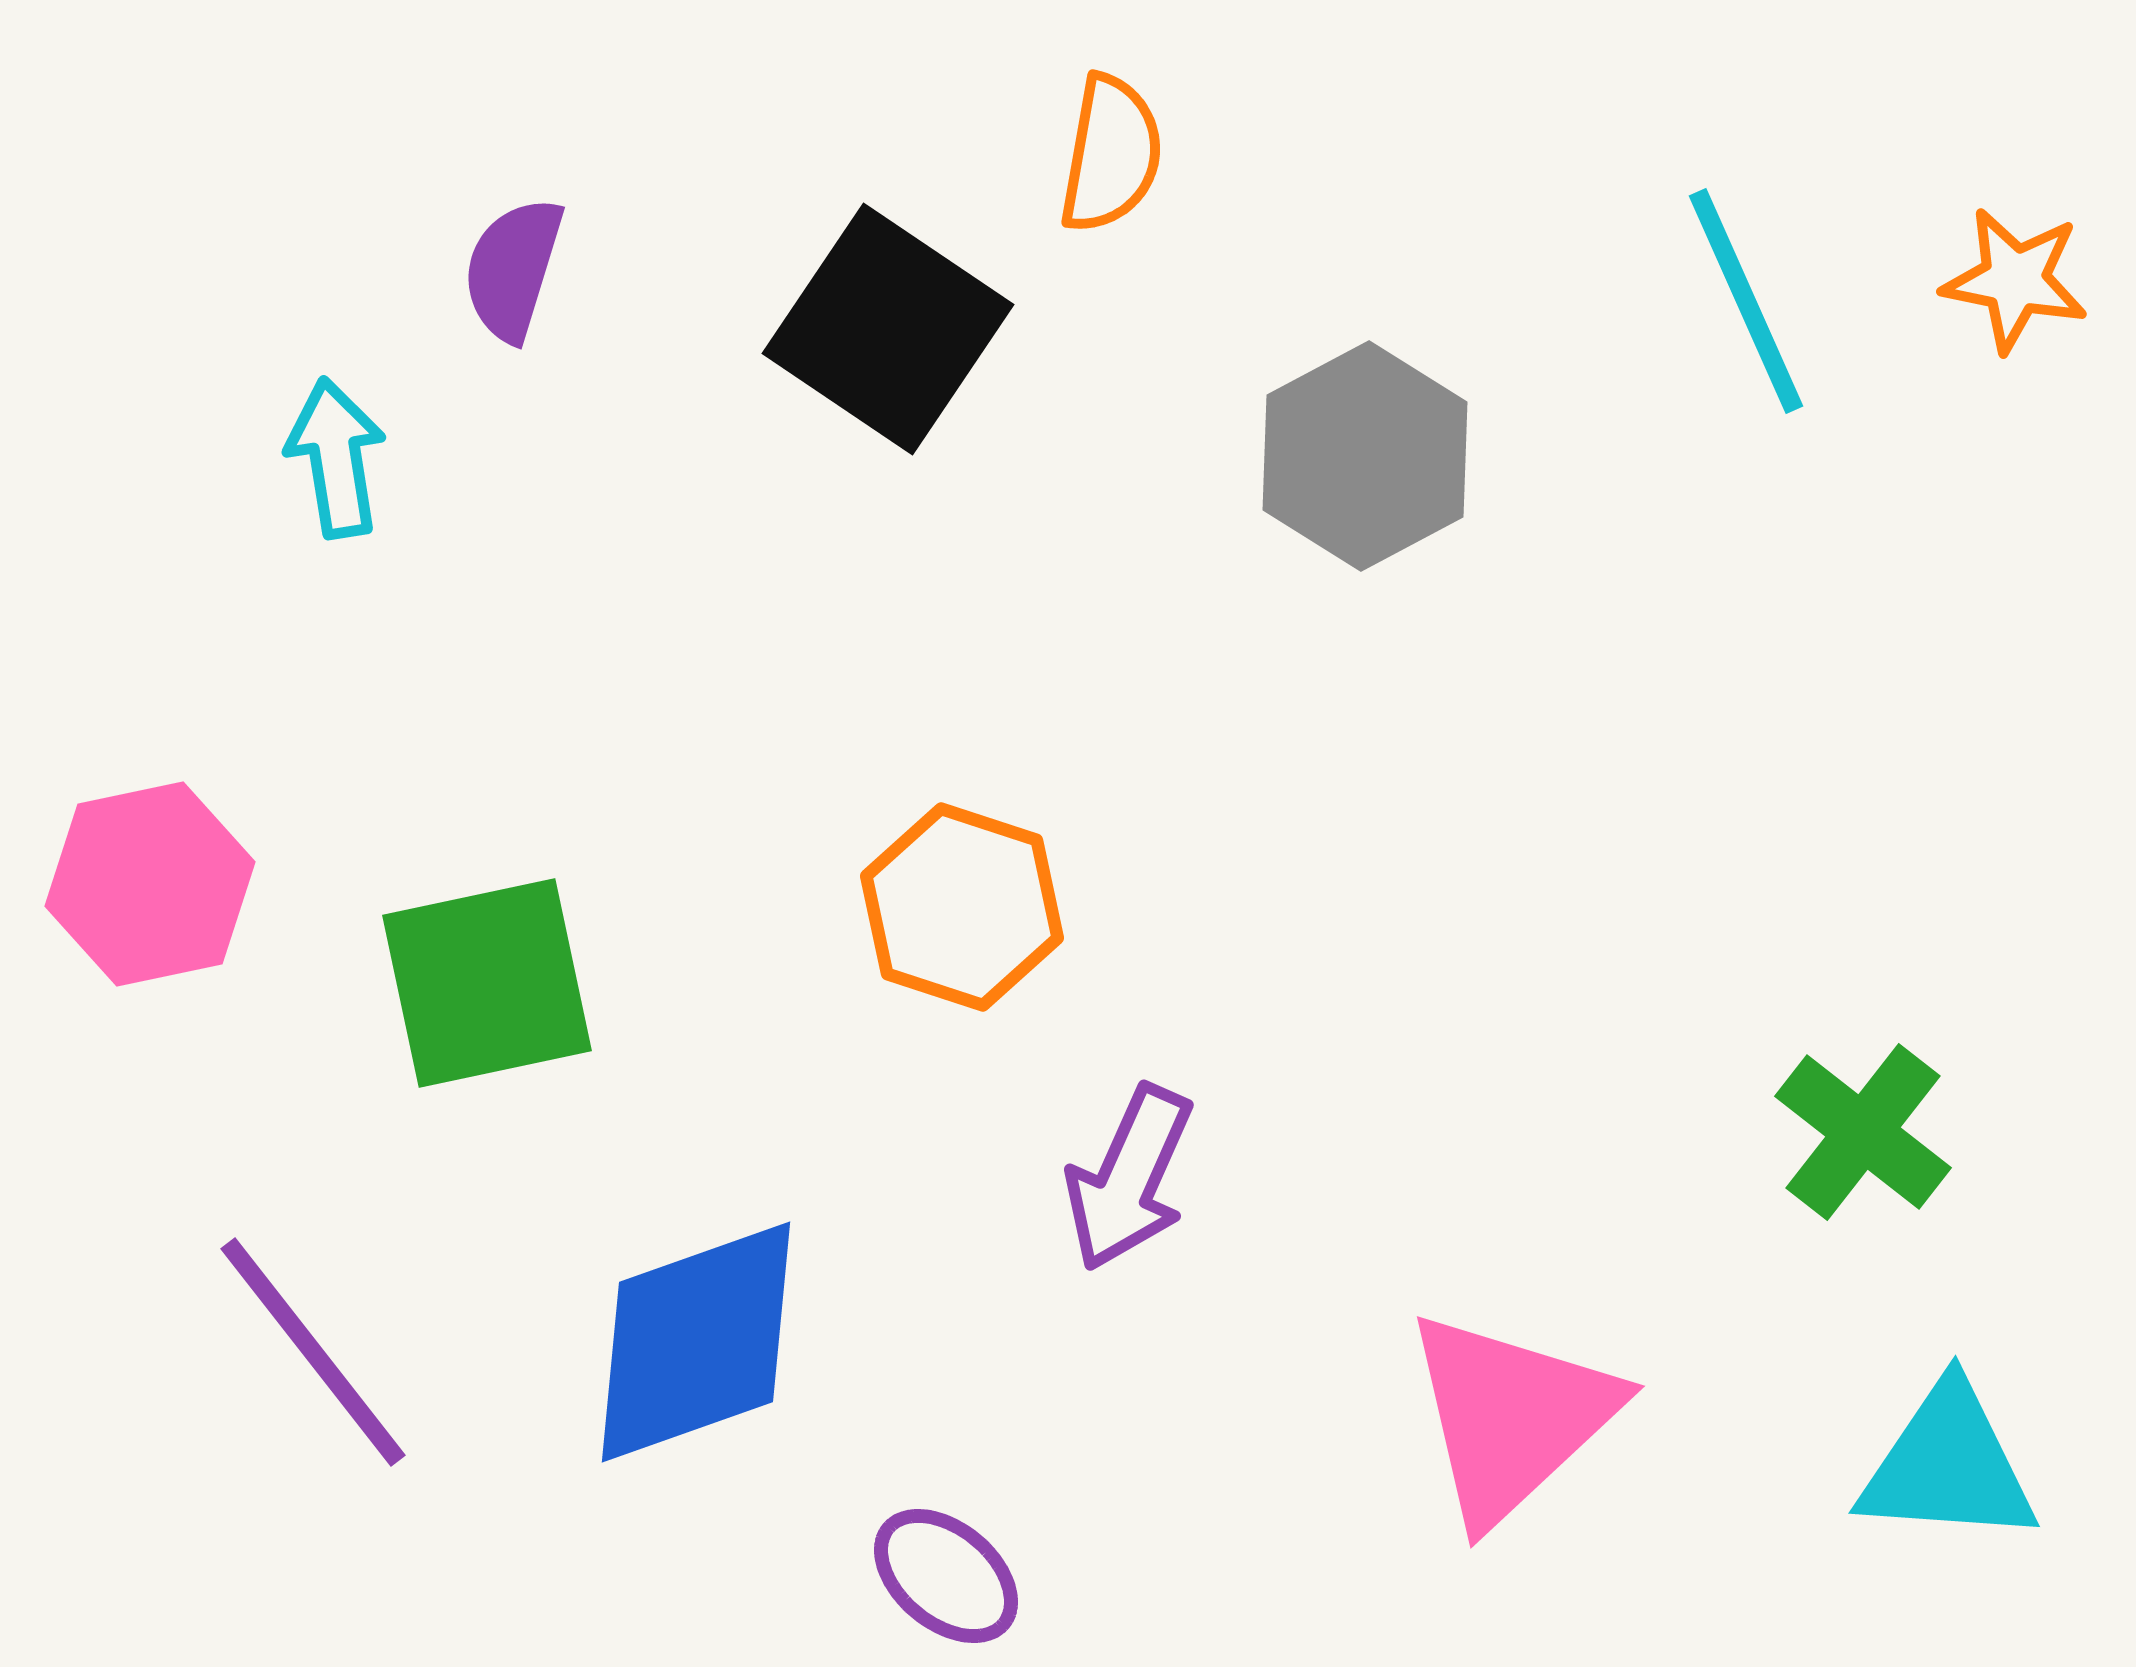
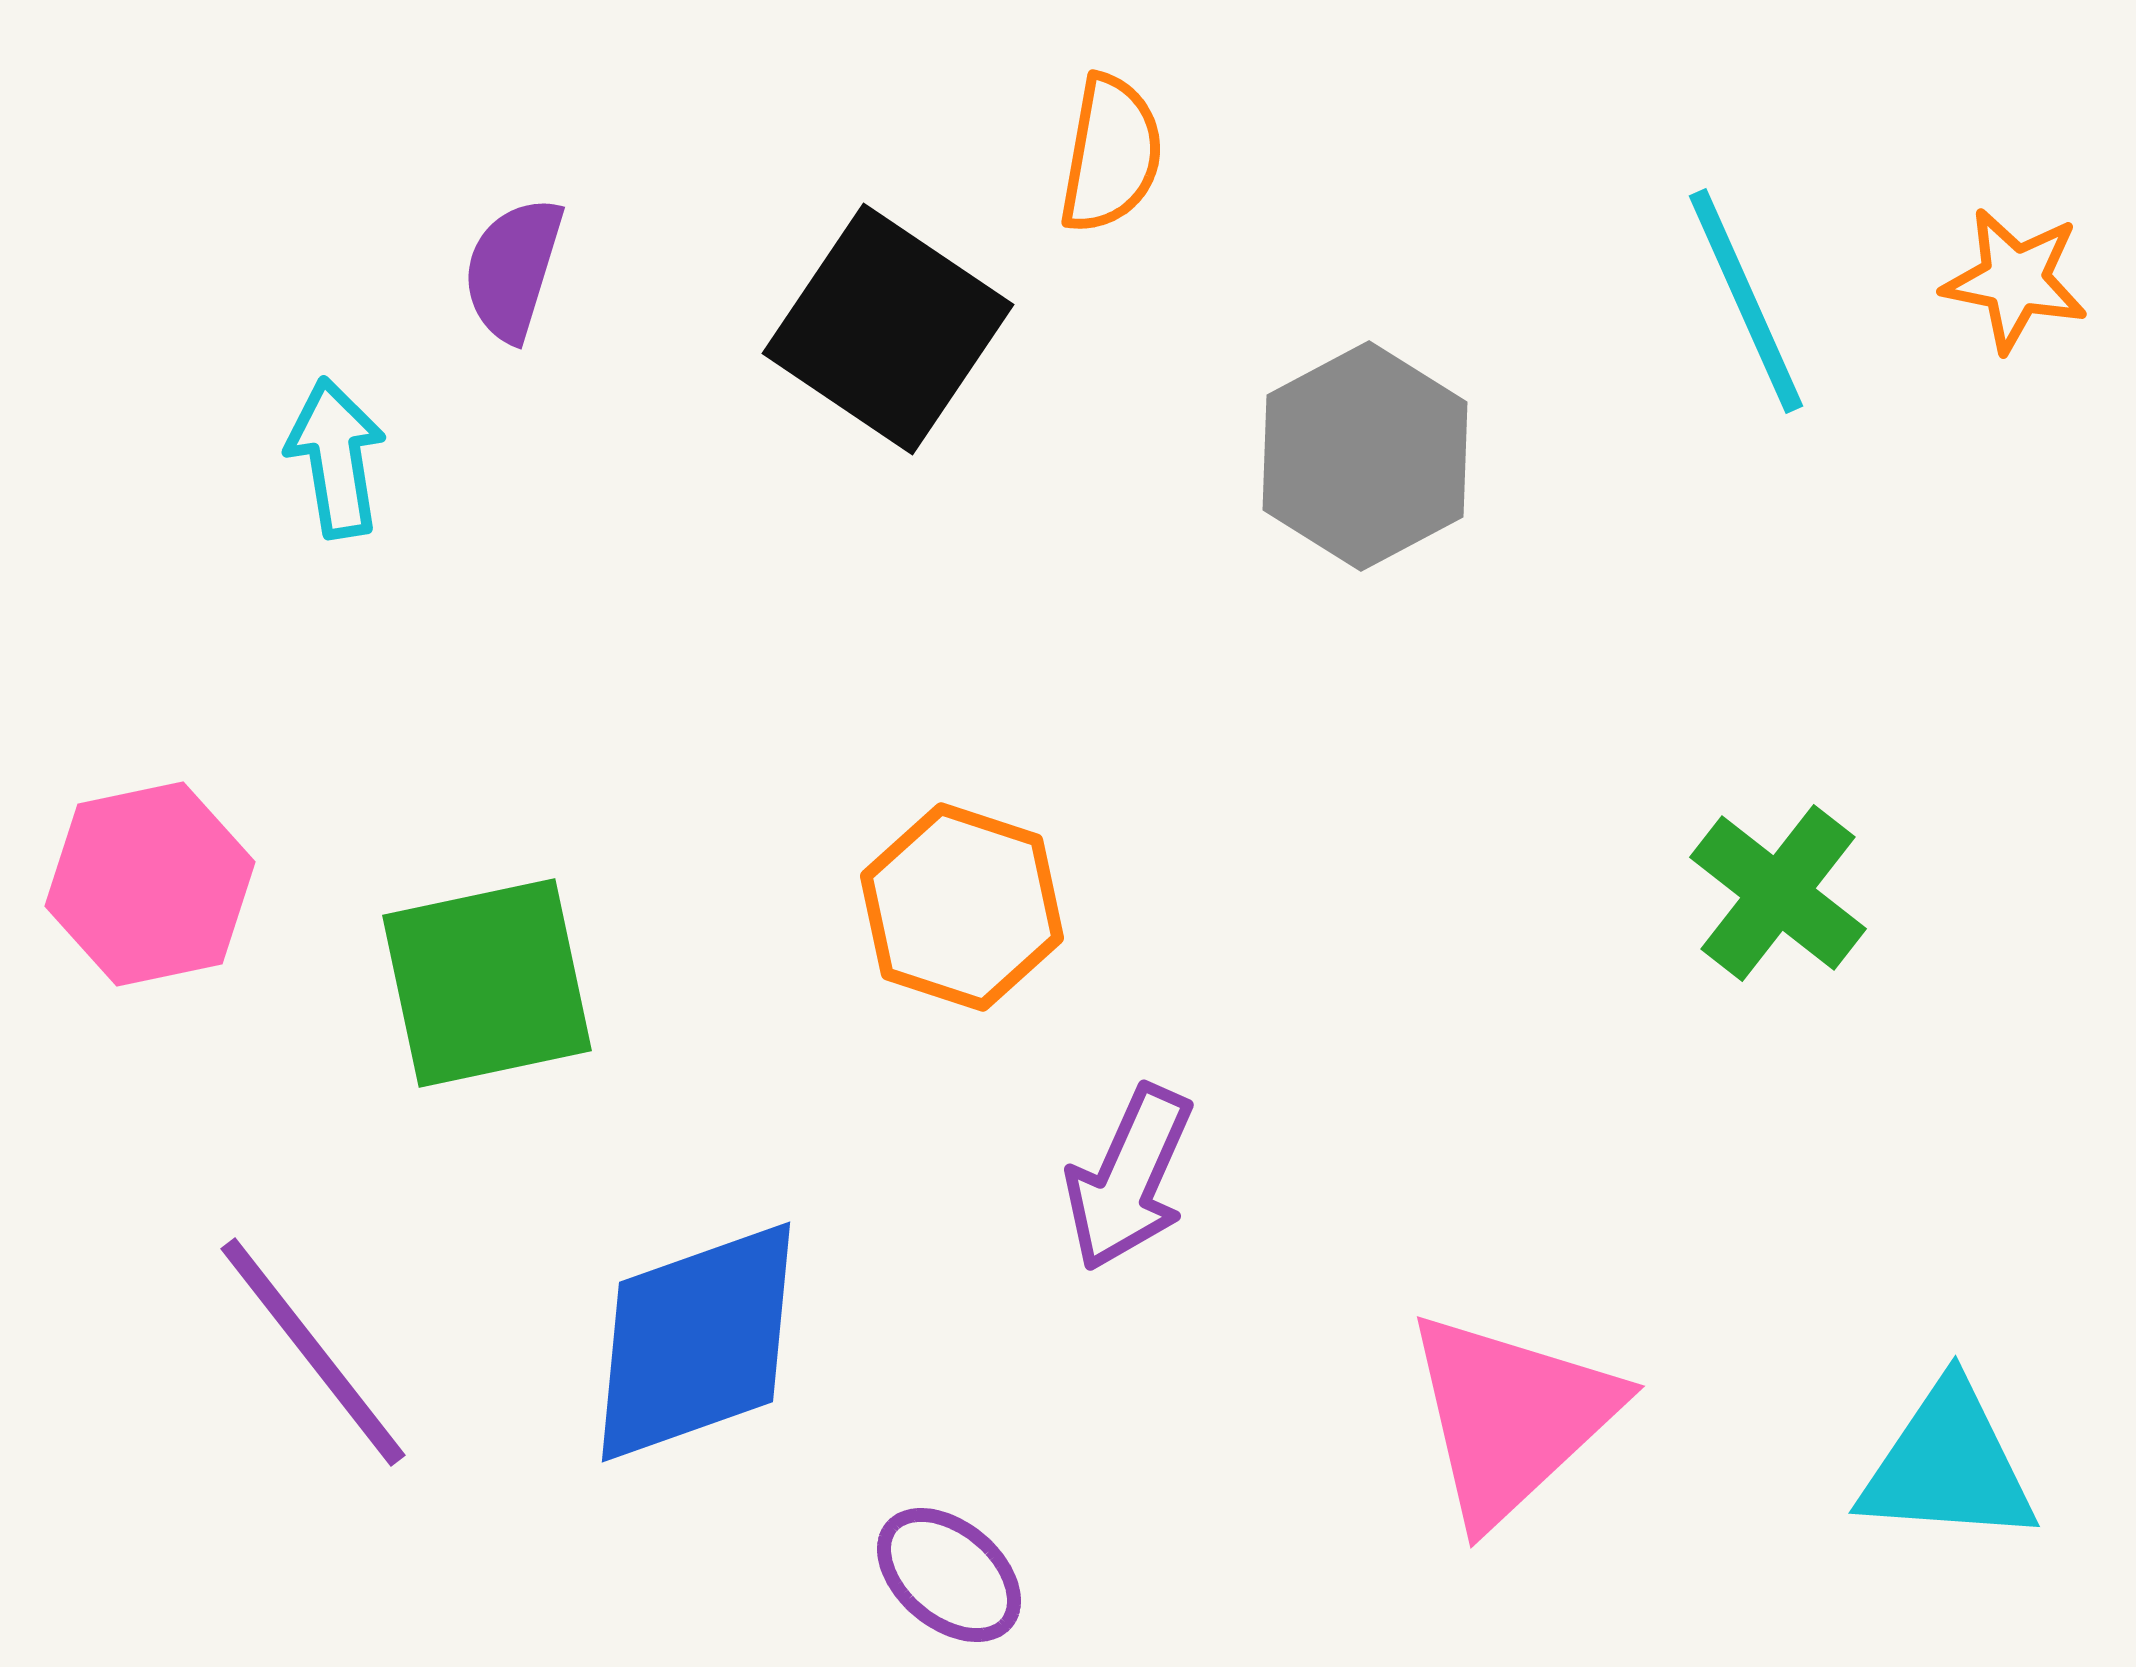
green cross: moved 85 px left, 239 px up
purple ellipse: moved 3 px right, 1 px up
